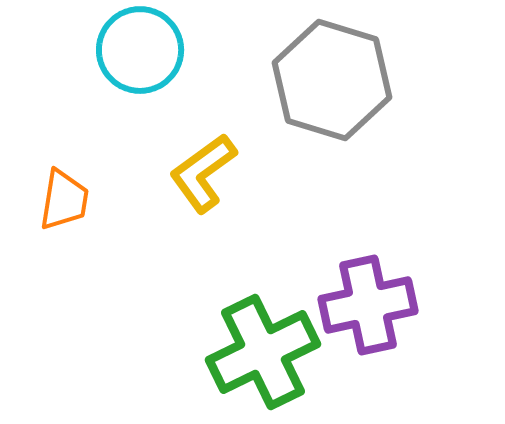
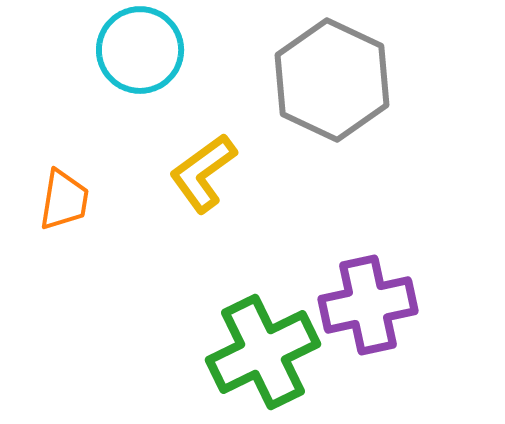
gray hexagon: rotated 8 degrees clockwise
